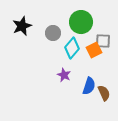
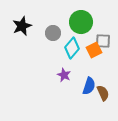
brown semicircle: moved 1 px left
